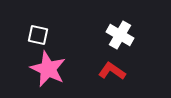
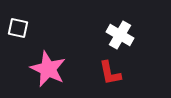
white square: moved 20 px left, 7 px up
red L-shape: moved 2 px left, 2 px down; rotated 136 degrees counterclockwise
